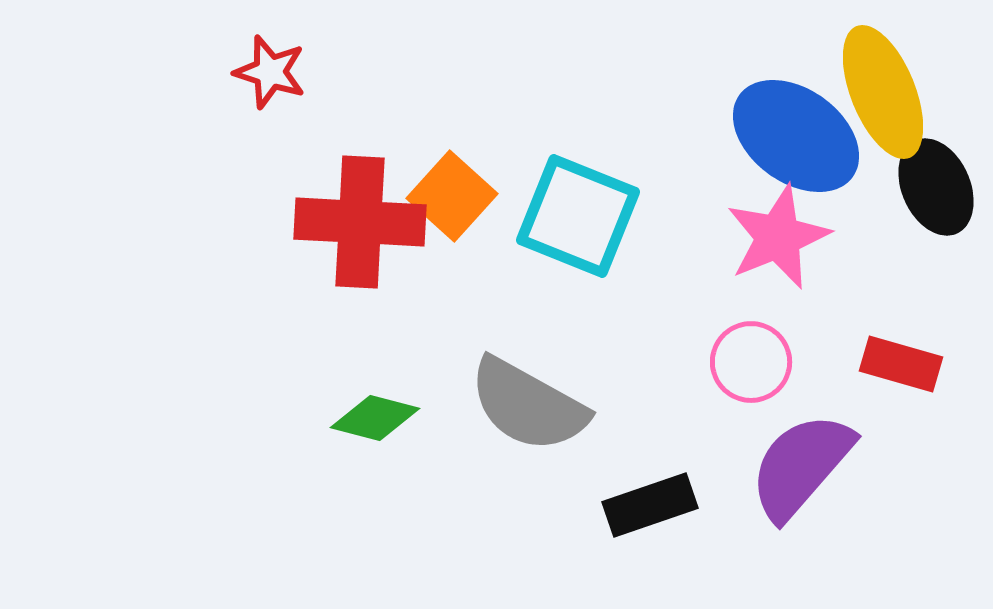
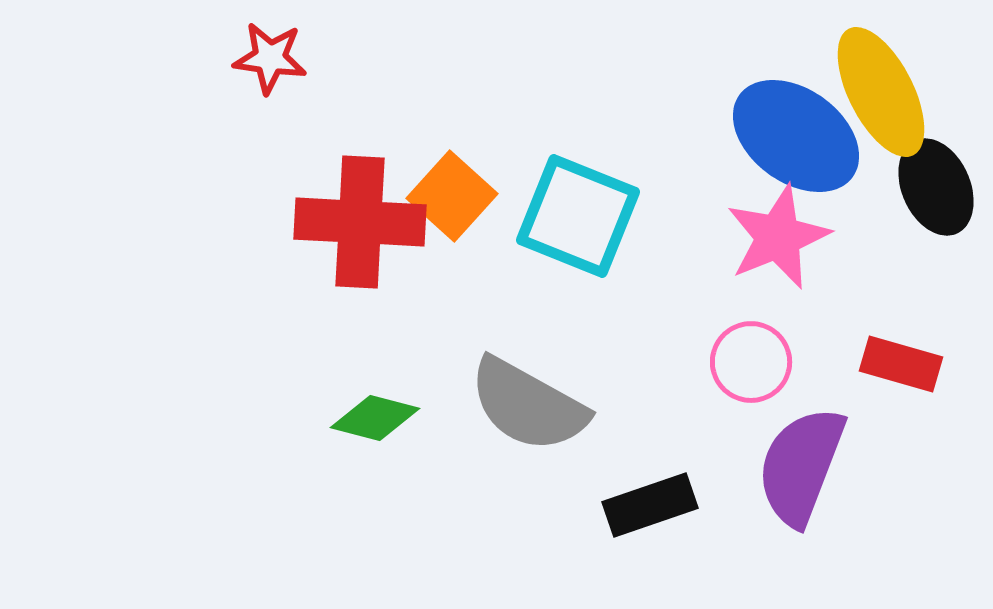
red star: moved 14 px up; rotated 10 degrees counterclockwise
yellow ellipse: moved 2 px left; rotated 5 degrees counterclockwise
purple semicircle: rotated 20 degrees counterclockwise
